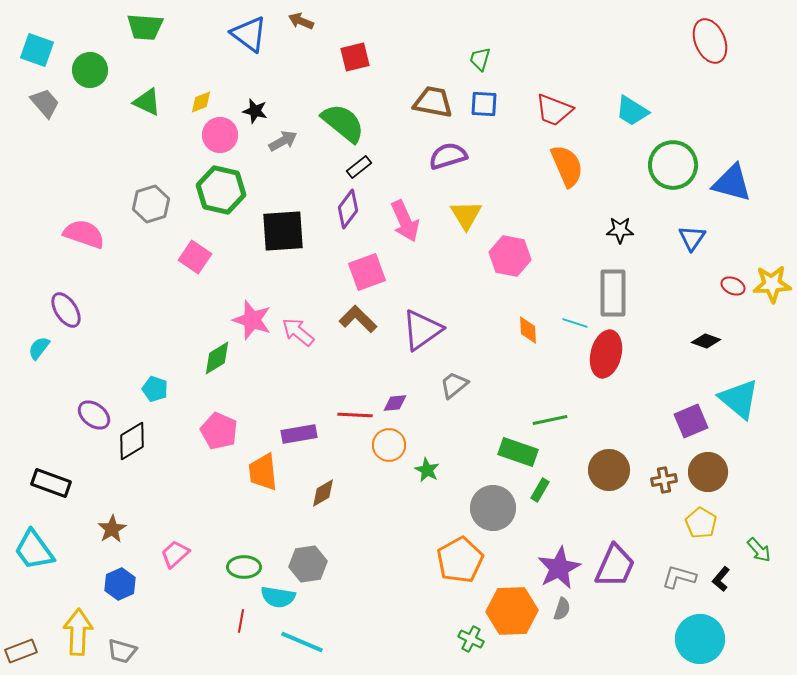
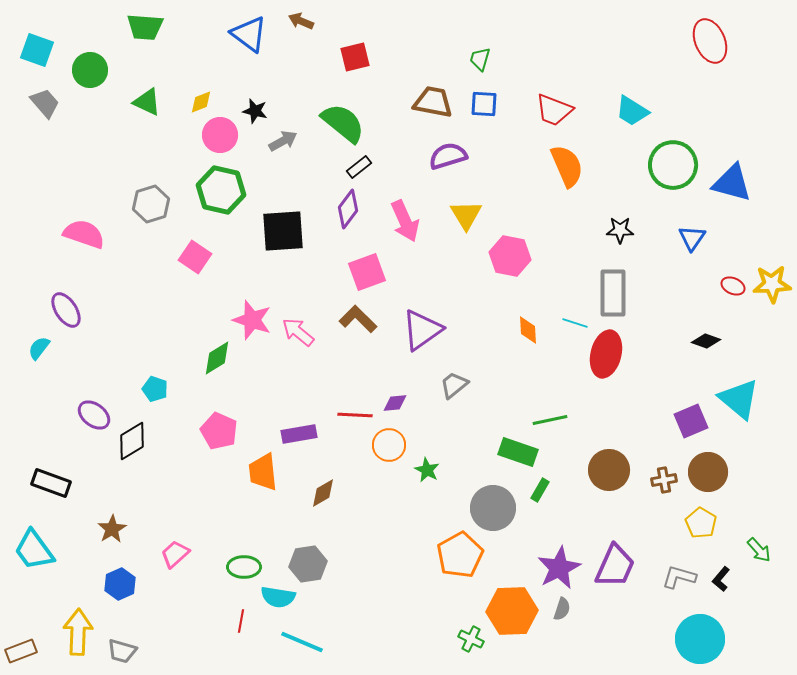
orange pentagon at (460, 560): moved 5 px up
